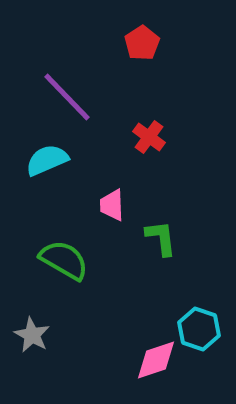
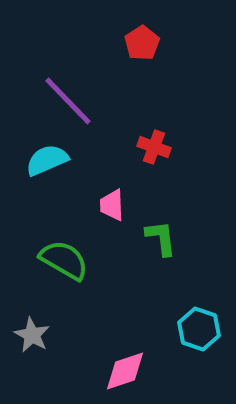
purple line: moved 1 px right, 4 px down
red cross: moved 5 px right, 10 px down; rotated 16 degrees counterclockwise
pink diamond: moved 31 px left, 11 px down
